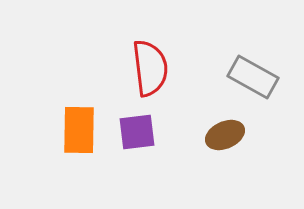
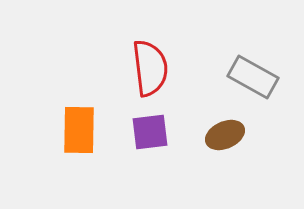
purple square: moved 13 px right
